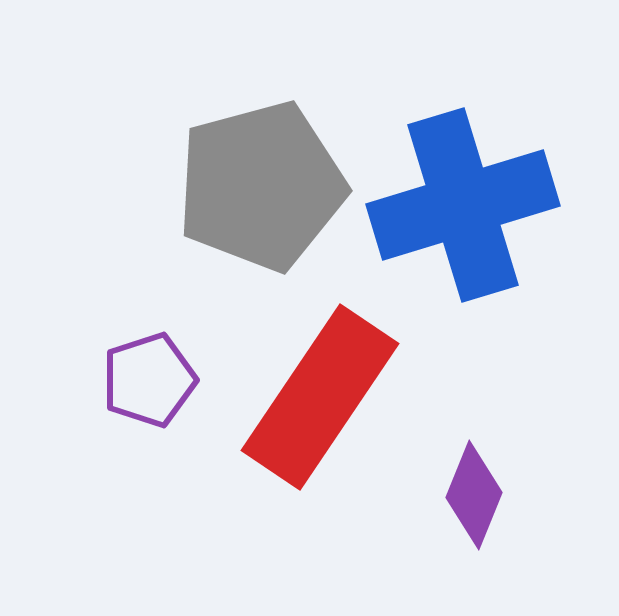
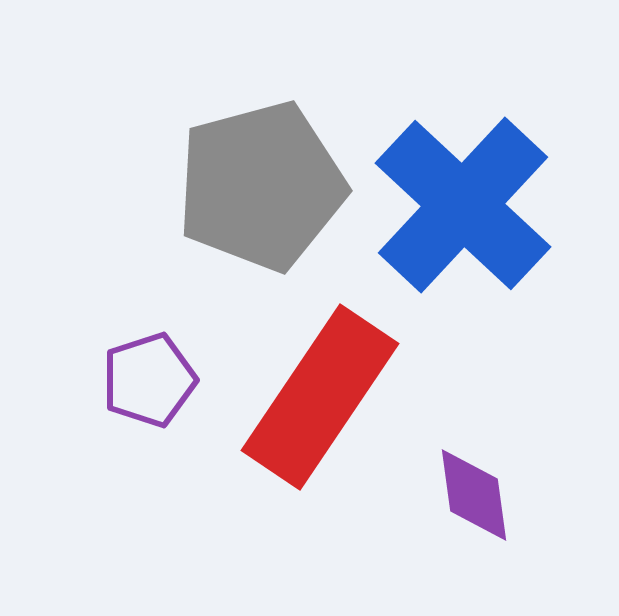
blue cross: rotated 30 degrees counterclockwise
purple diamond: rotated 30 degrees counterclockwise
